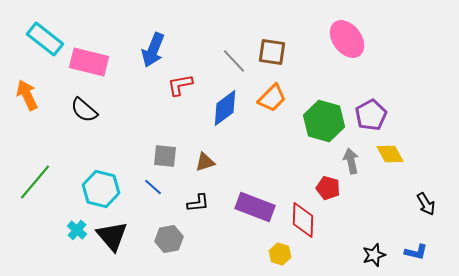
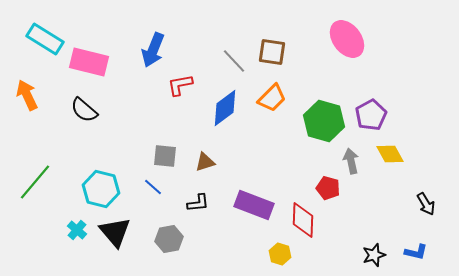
cyan rectangle: rotated 6 degrees counterclockwise
purple rectangle: moved 1 px left, 2 px up
black triangle: moved 3 px right, 4 px up
